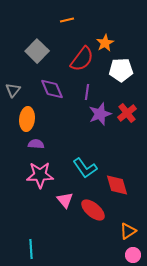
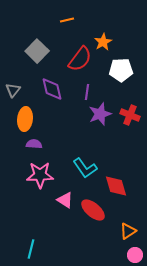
orange star: moved 2 px left, 1 px up
red semicircle: moved 2 px left
purple diamond: rotated 10 degrees clockwise
red cross: moved 3 px right, 2 px down; rotated 30 degrees counterclockwise
orange ellipse: moved 2 px left
purple semicircle: moved 2 px left
red diamond: moved 1 px left, 1 px down
pink triangle: rotated 18 degrees counterclockwise
cyan line: rotated 18 degrees clockwise
pink circle: moved 2 px right
